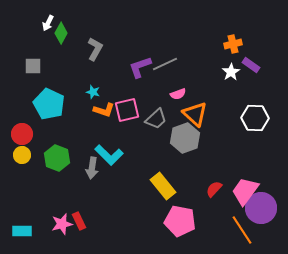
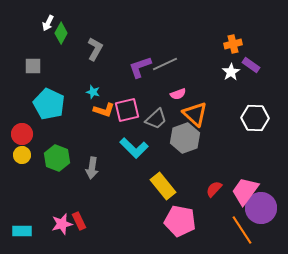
cyan L-shape: moved 25 px right, 7 px up
